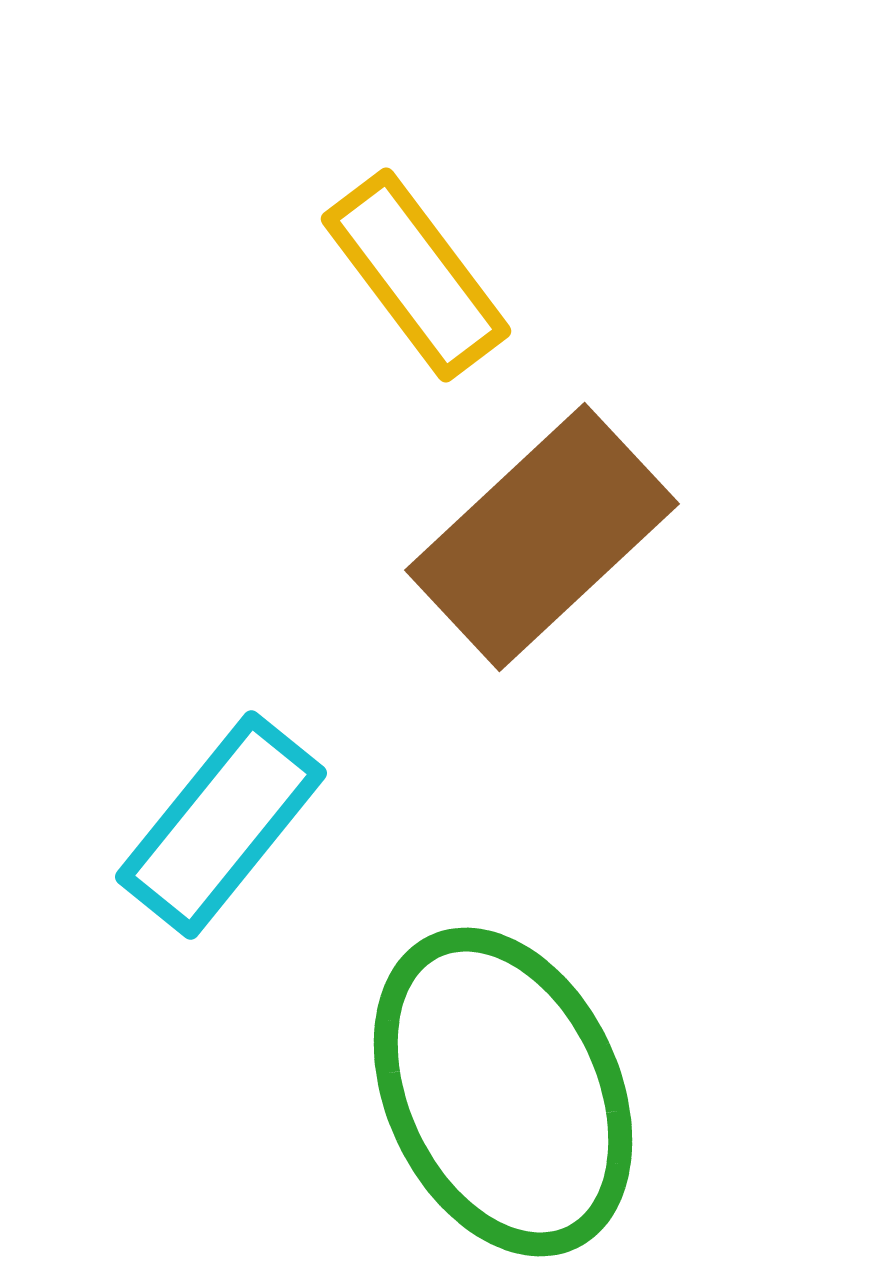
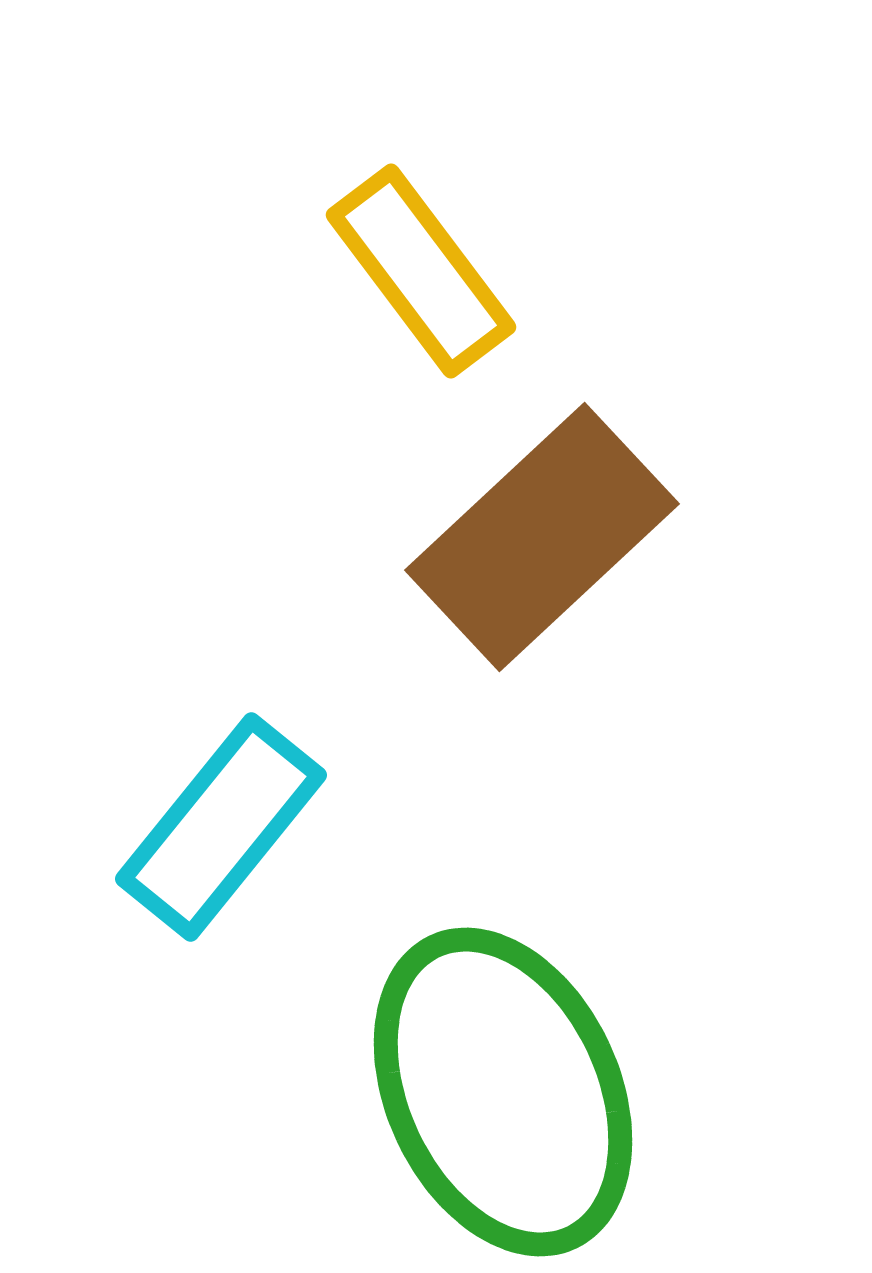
yellow rectangle: moved 5 px right, 4 px up
cyan rectangle: moved 2 px down
